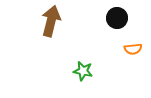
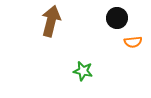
orange semicircle: moved 7 px up
